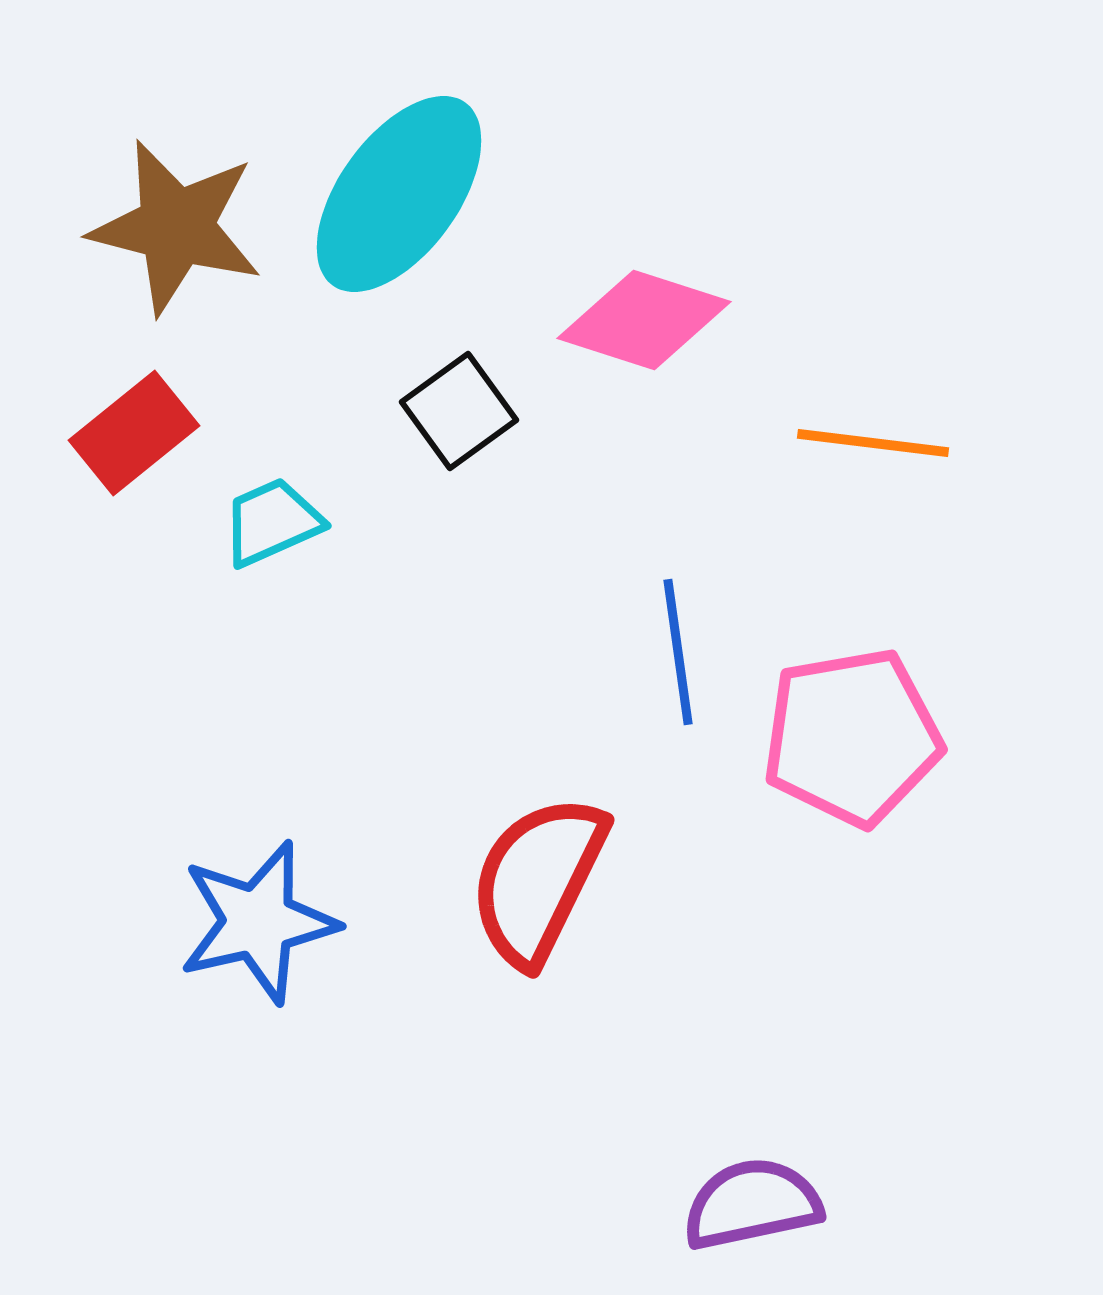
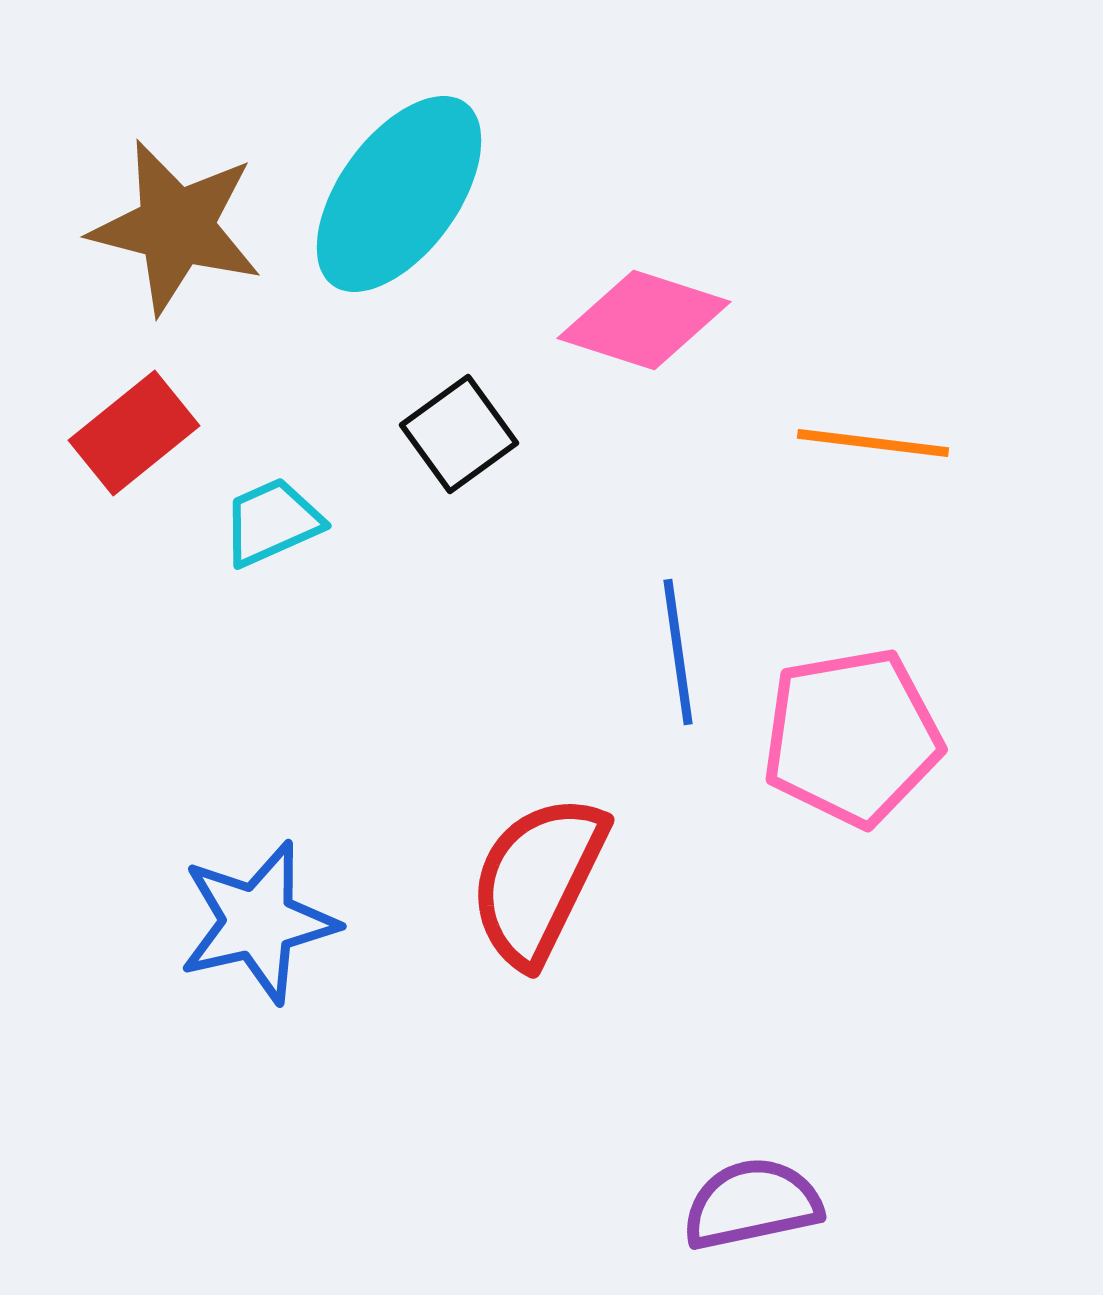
black square: moved 23 px down
